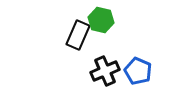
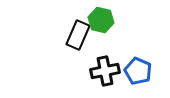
black cross: rotated 12 degrees clockwise
